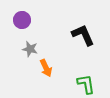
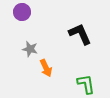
purple circle: moved 8 px up
black L-shape: moved 3 px left, 1 px up
